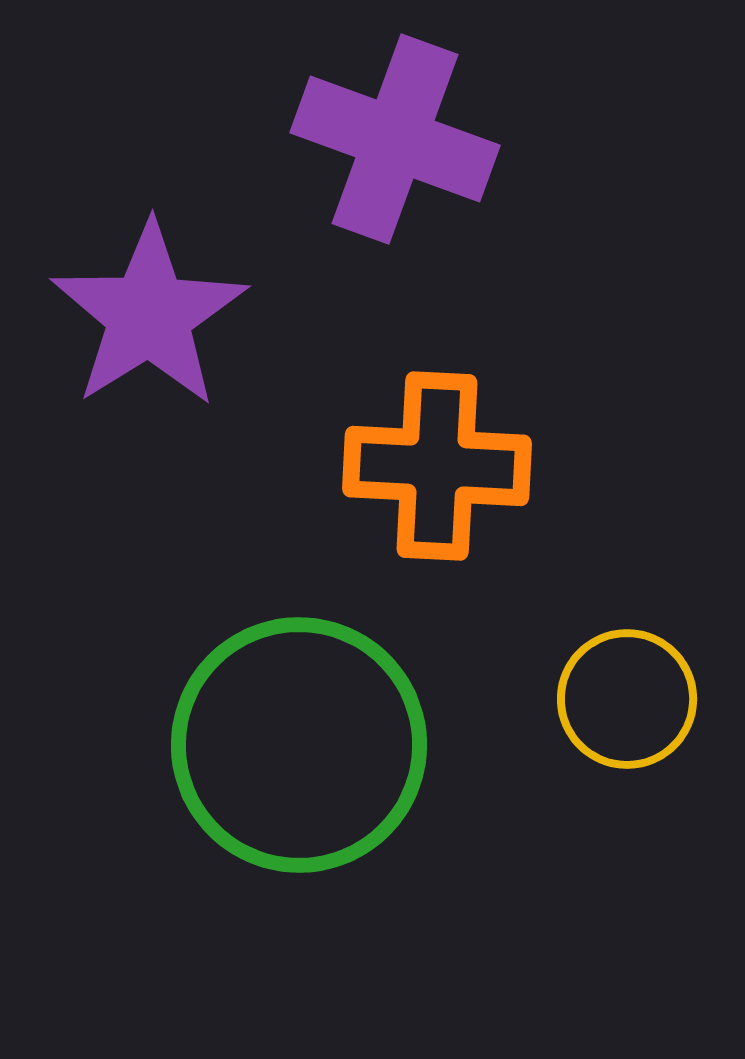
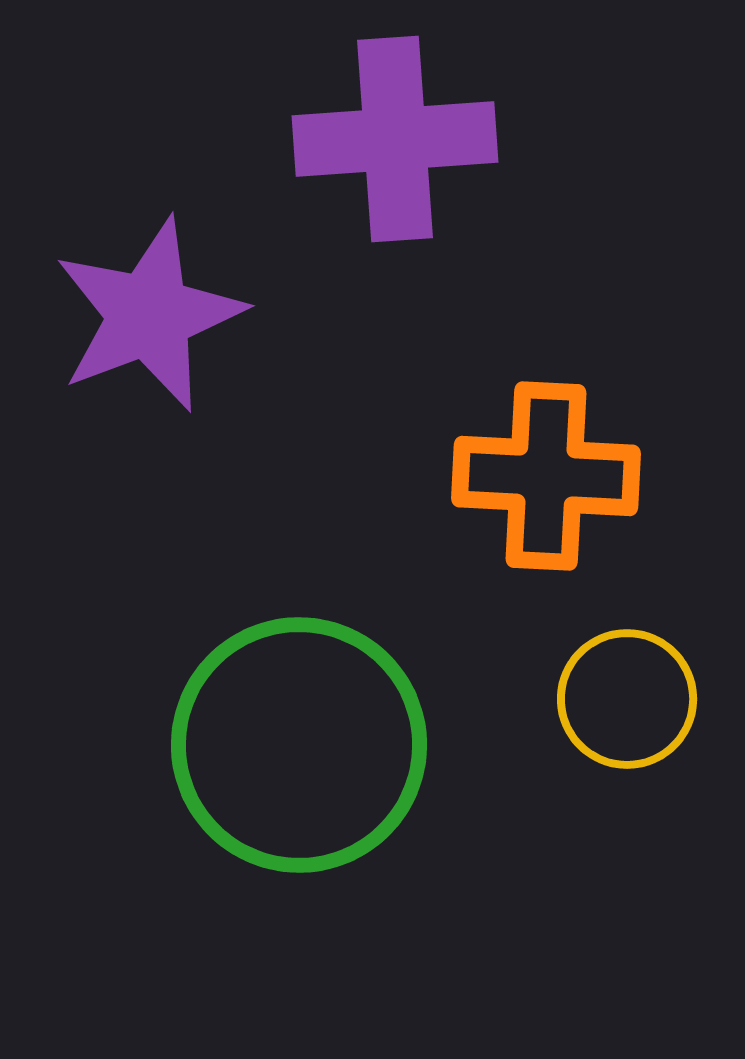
purple cross: rotated 24 degrees counterclockwise
purple star: rotated 11 degrees clockwise
orange cross: moved 109 px right, 10 px down
